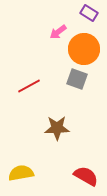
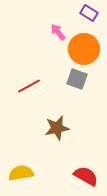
pink arrow: rotated 90 degrees clockwise
brown star: rotated 10 degrees counterclockwise
